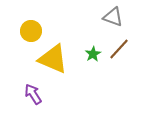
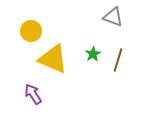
brown line: moved 1 px left, 11 px down; rotated 25 degrees counterclockwise
